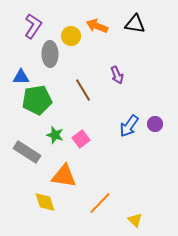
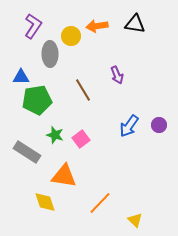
orange arrow: rotated 30 degrees counterclockwise
purple circle: moved 4 px right, 1 px down
